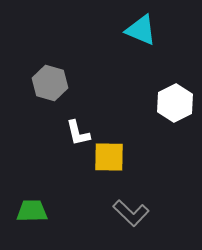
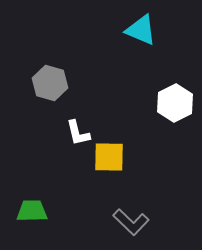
gray L-shape: moved 9 px down
